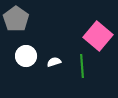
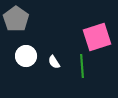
pink square: moved 1 px left, 1 px down; rotated 32 degrees clockwise
white semicircle: rotated 104 degrees counterclockwise
